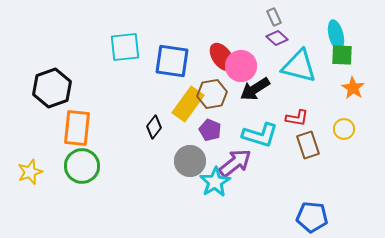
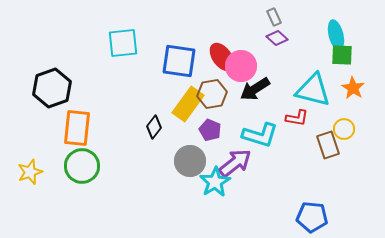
cyan square: moved 2 px left, 4 px up
blue square: moved 7 px right
cyan triangle: moved 14 px right, 24 px down
brown rectangle: moved 20 px right
